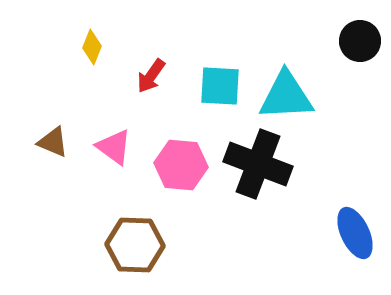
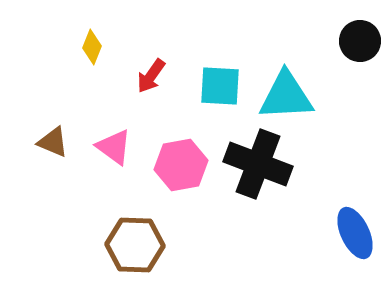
pink hexagon: rotated 15 degrees counterclockwise
